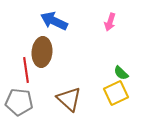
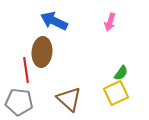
green semicircle: rotated 98 degrees counterclockwise
